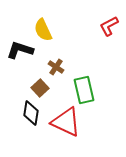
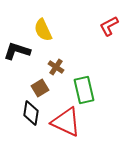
black L-shape: moved 3 px left, 1 px down
brown square: rotated 12 degrees clockwise
